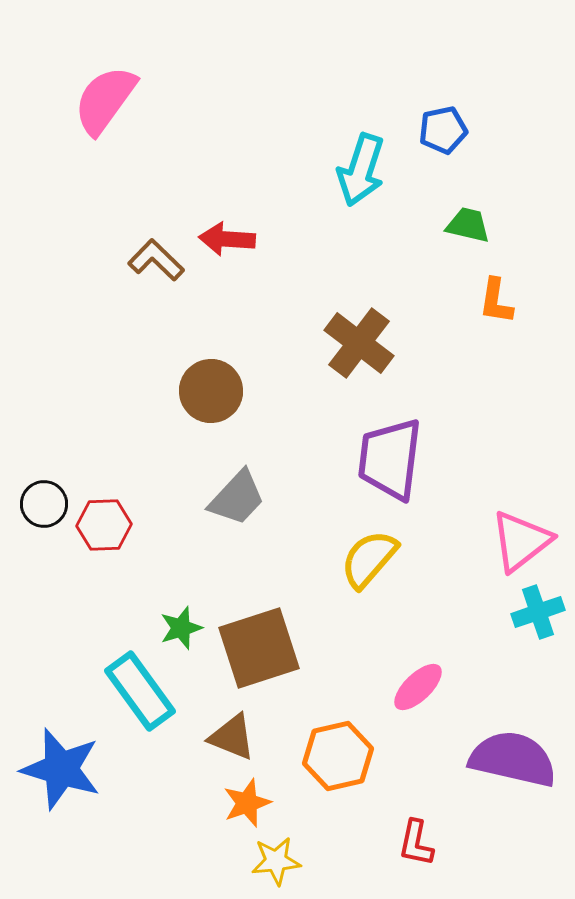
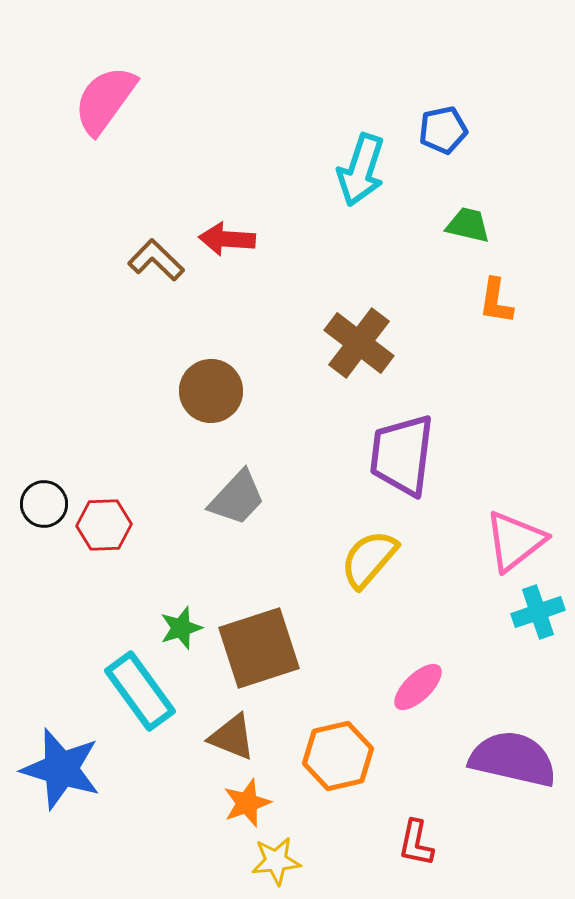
purple trapezoid: moved 12 px right, 4 px up
pink triangle: moved 6 px left
